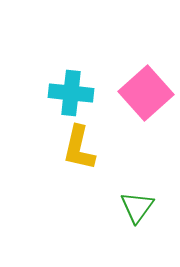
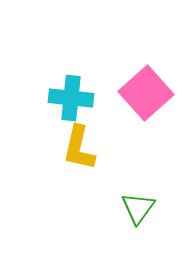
cyan cross: moved 5 px down
green triangle: moved 1 px right, 1 px down
